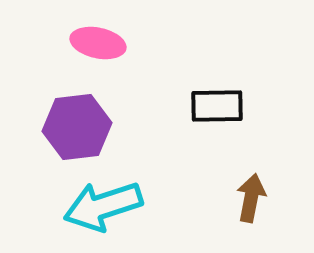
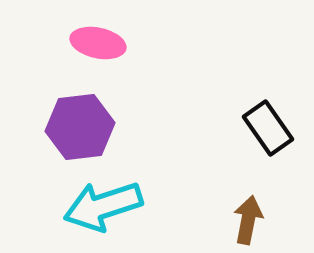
black rectangle: moved 51 px right, 22 px down; rotated 56 degrees clockwise
purple hexagon: moved 3 px right
brown arrow: moved 3 px left, 22 px down
